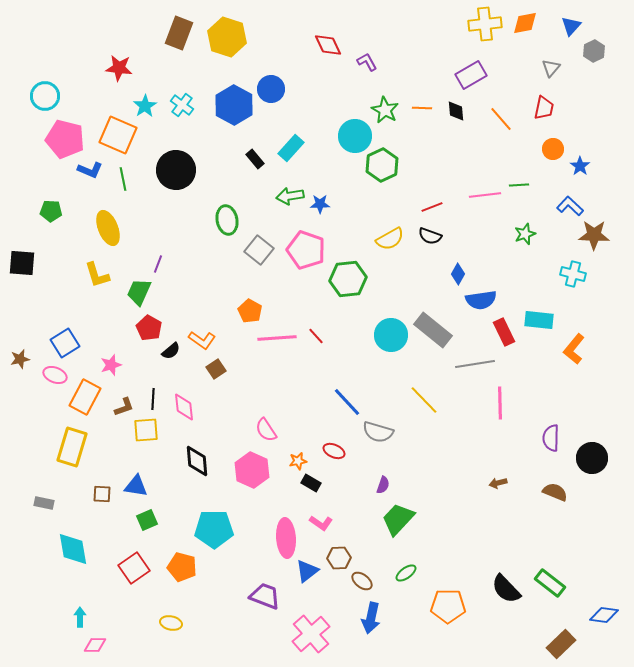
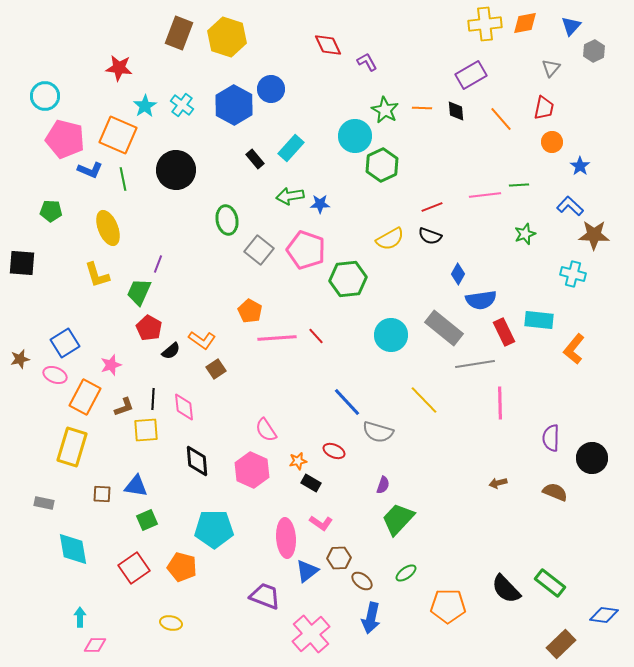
orange circle at (553, 149): moved 1 px left, 7 px up
gray rectangle at (433, 330): moved 11 px right, 2 px up
